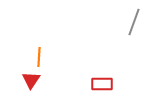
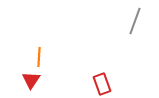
gray line: moved 1 px right, 1 px up
red rectangle: rotated 70 degrees clockwise
